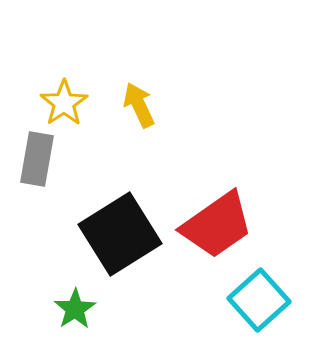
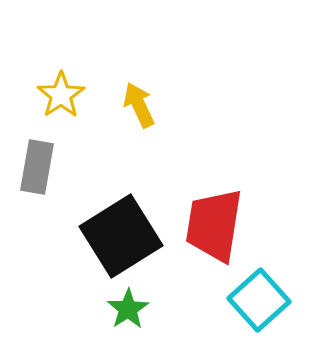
yellow star: moved 3 px left, 8 px up
gray rectangle: moved 8 px down
red trapezoid: moved 3 px left; rotated 134 degrees clockwise
black square: moved 1 px right, 2 px down
green star: moved 53 px right
